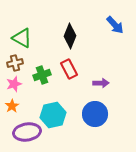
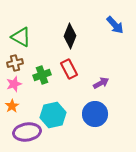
green triangle: moved 1 px left, 1 px up
purple arrow: rotated 28 degrees counterclockwise
